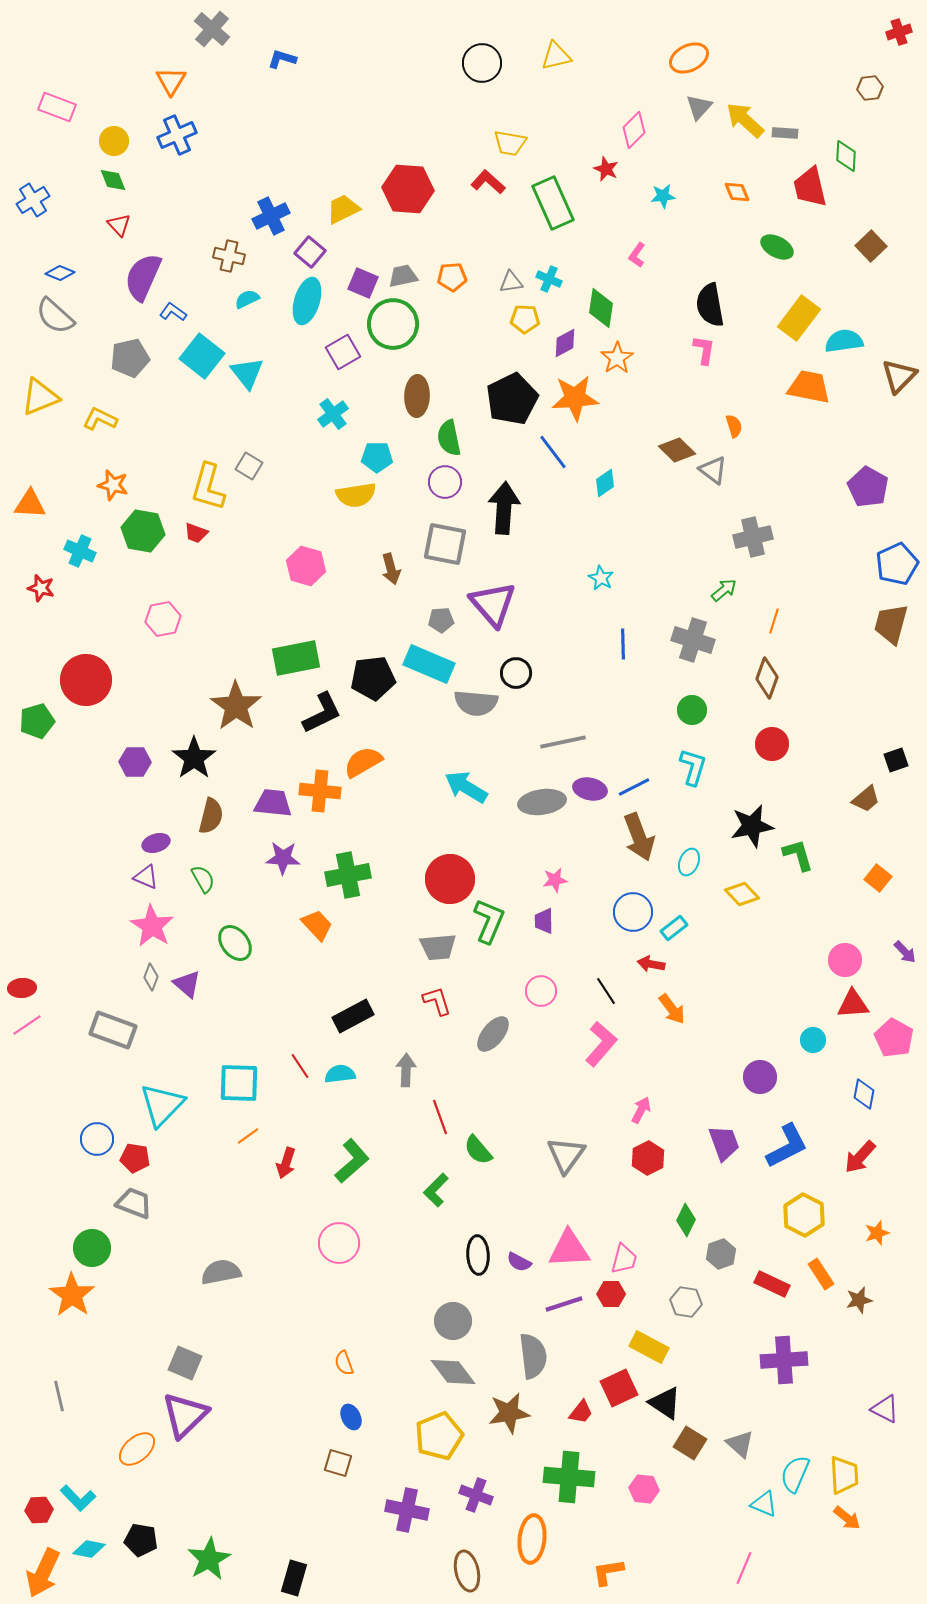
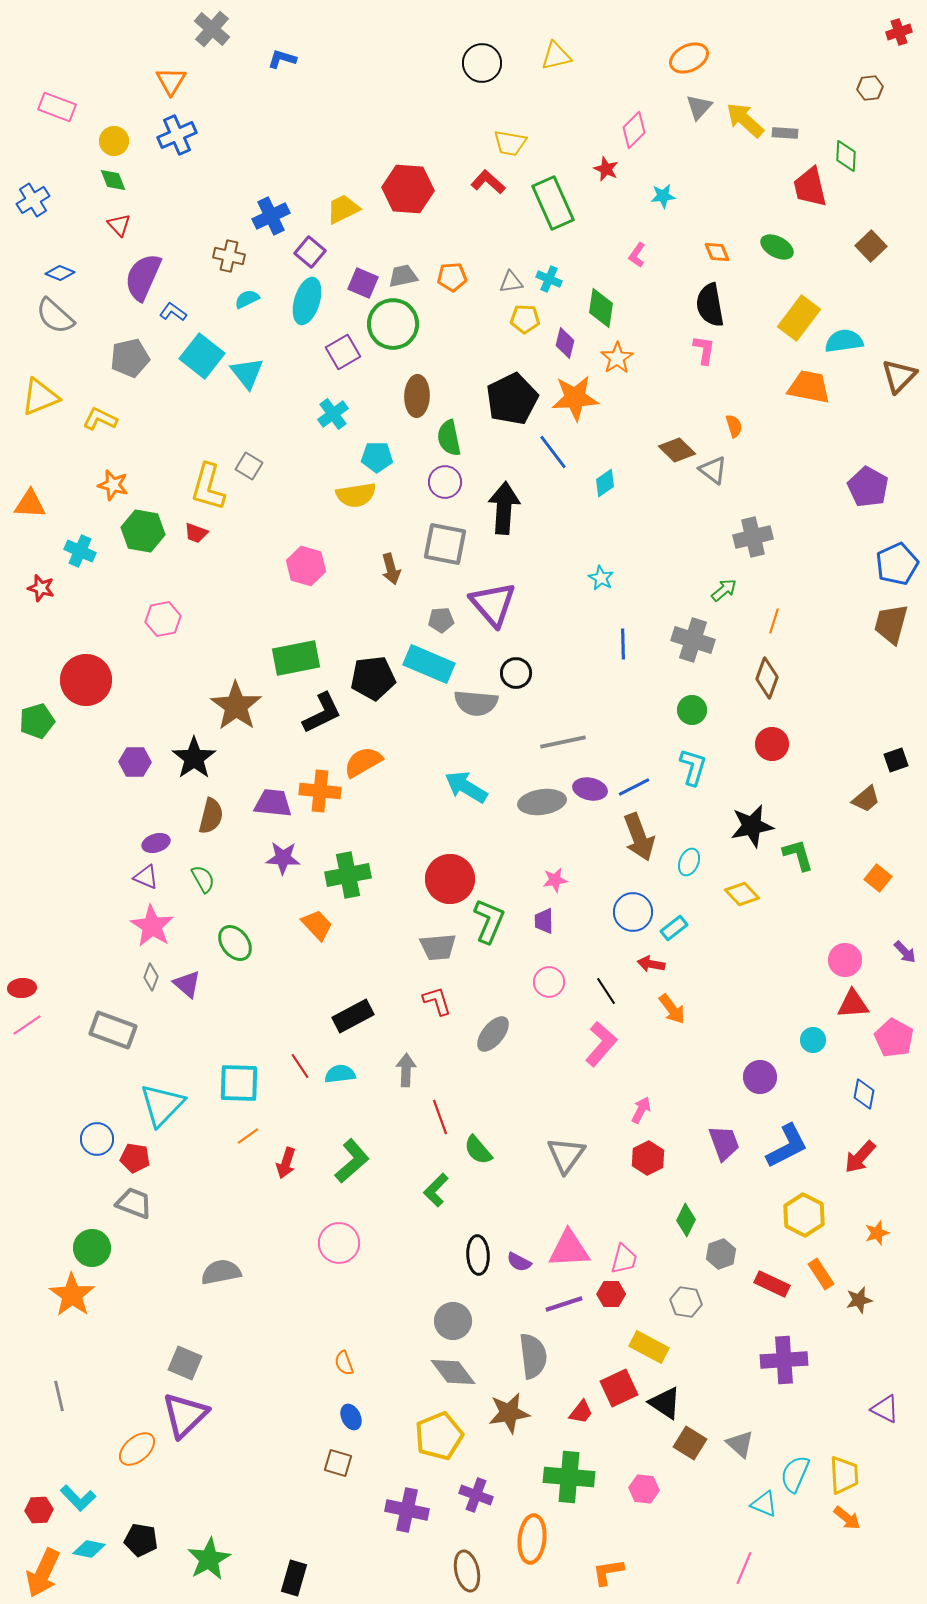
orange diamond at (737, 192): moved 20 px left, 60 px down
purple diamond at (565, 343): rotated 48 degrees counterclockwise
pink circle at (541, 991): moved 8 px right, 9 px up
